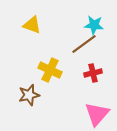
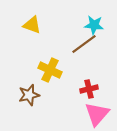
red cross: moved 4 px left, 16 px down
